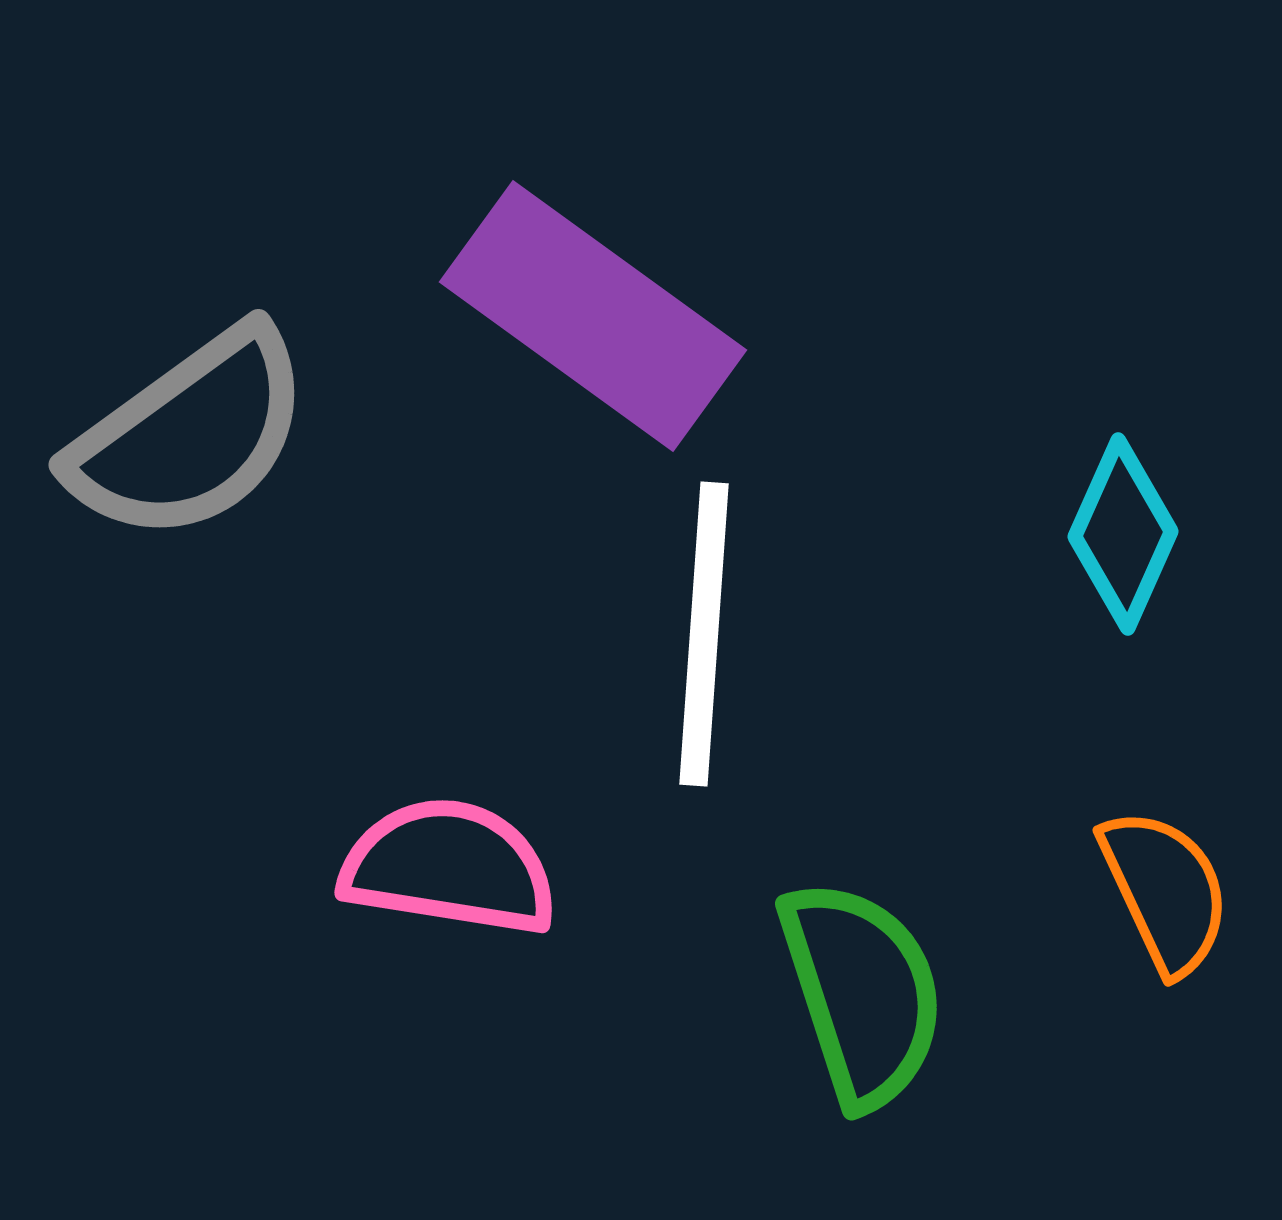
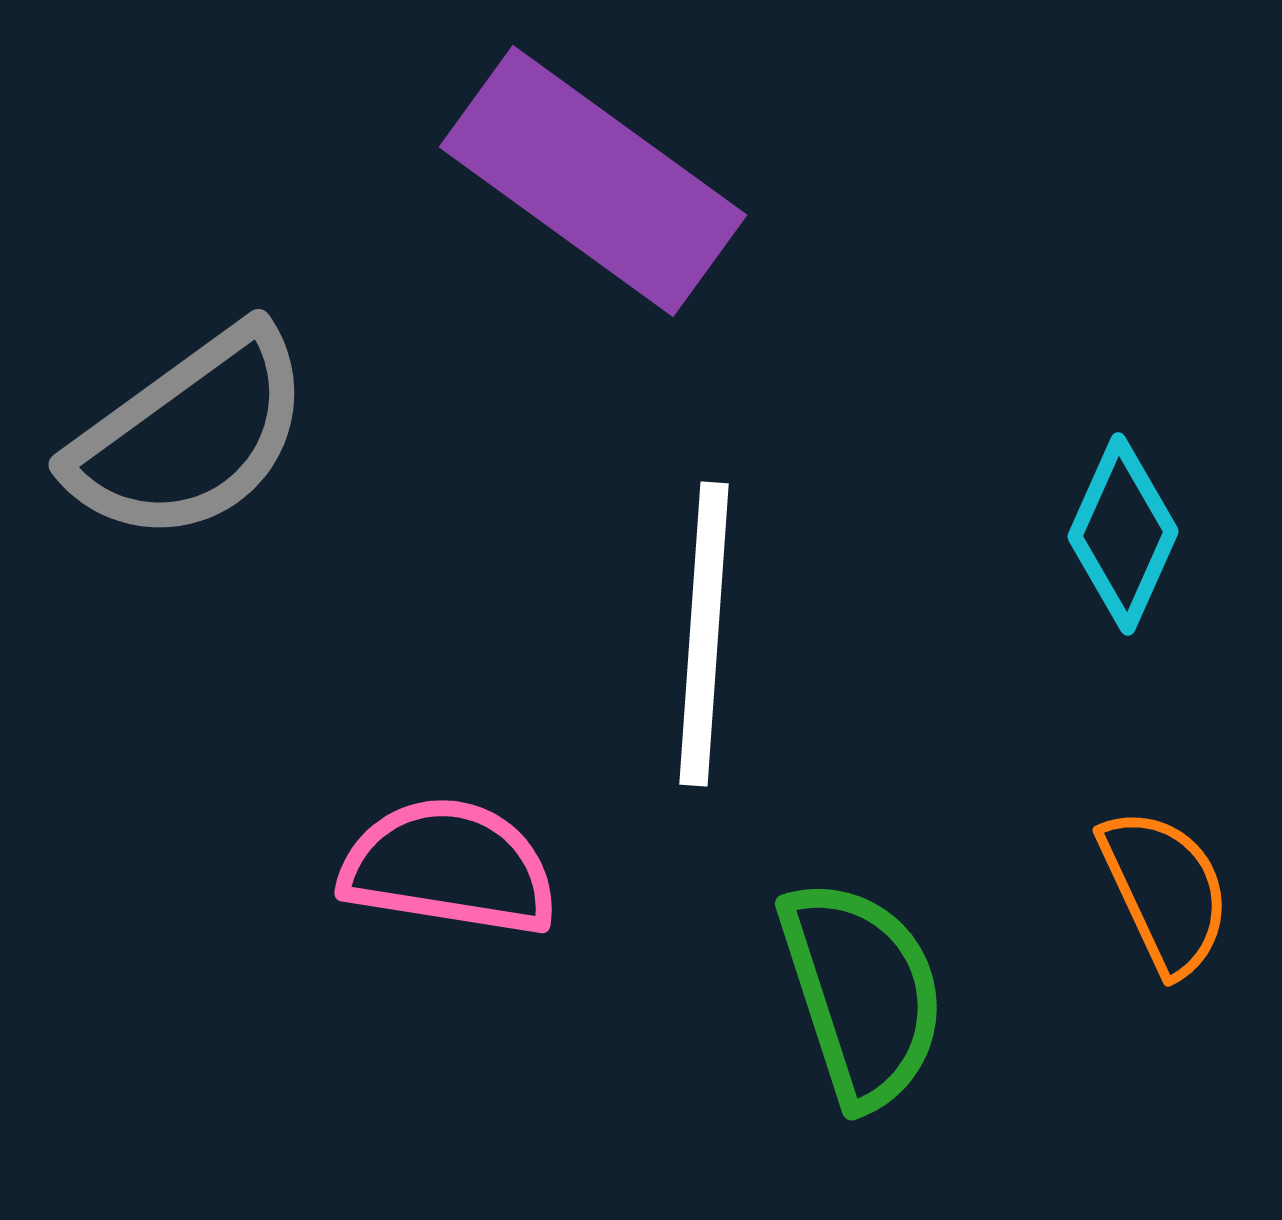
purple rectangle: moved 135 px up
